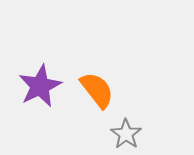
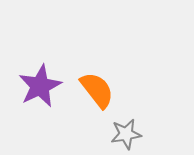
gray star: rotated 28 degrees clockwise
